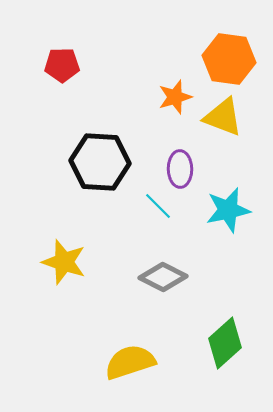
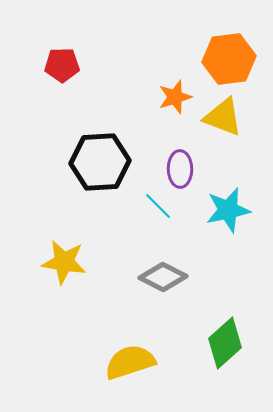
orange hexagon: rotated 15 degrees counterclockwise
black hexagon: rotated 6 degrees counterclockwise
yellow star: rotated 9 degrees counterclockwise
